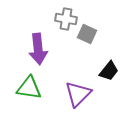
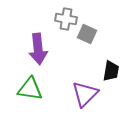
black trapezoid: moved 2 px right; rotated 30 degrees counterclockwise
green triangle: moved 1 px right, 1 px down
purple triangle: moved 7 px right
